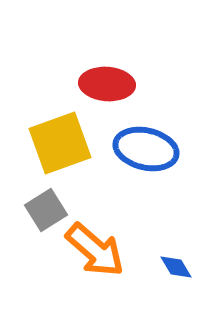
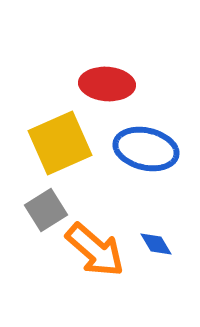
yellow square: rotated 4 degrees counterclockwise
blue diamond: moved 20 px left, 23 px up
